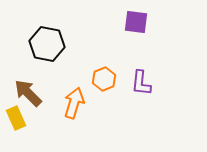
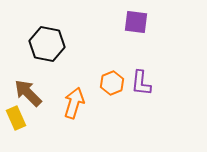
orange hexagon: moved 8 px right, 4 px down
